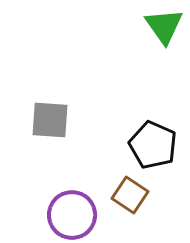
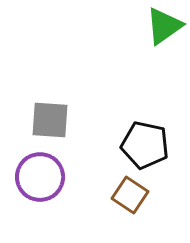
green triangle: rotated 30 degrees clockwise
black pentagon: moved 8 px left; rotated 12 degrees counterclockwise
purple circle: moved 32 px left, 38 px up
